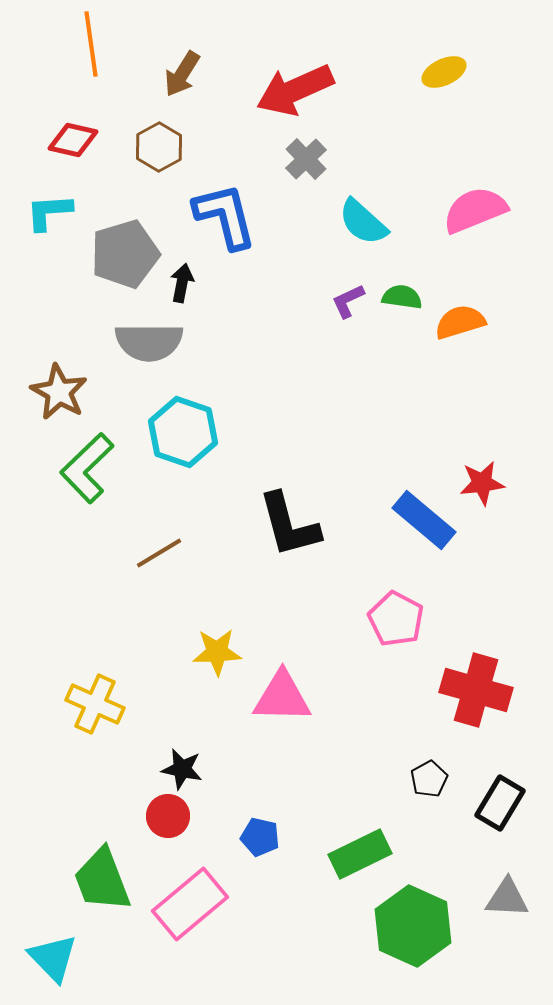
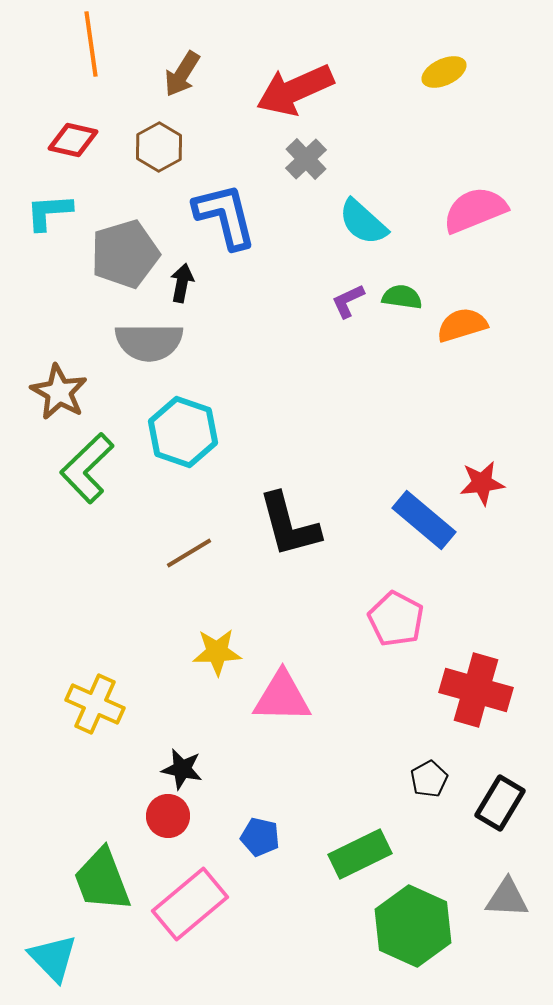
orange semicircle: moved 2 px right, 3 px down
brown line: moved 30 px right
